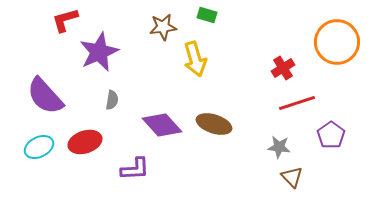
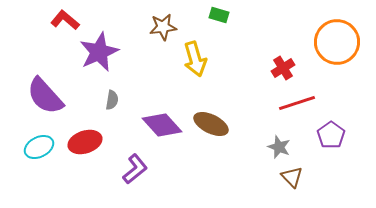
green rectangle: moved 12 px right
red L-shape: rotated 56 degrees clockwise
brown ellipse: moved 3 px left; rotated 8 degrees clockwise
gray star: rotated 15 degrees clockwise
purple L-shape: rotated 36 degrees counterclockwise
